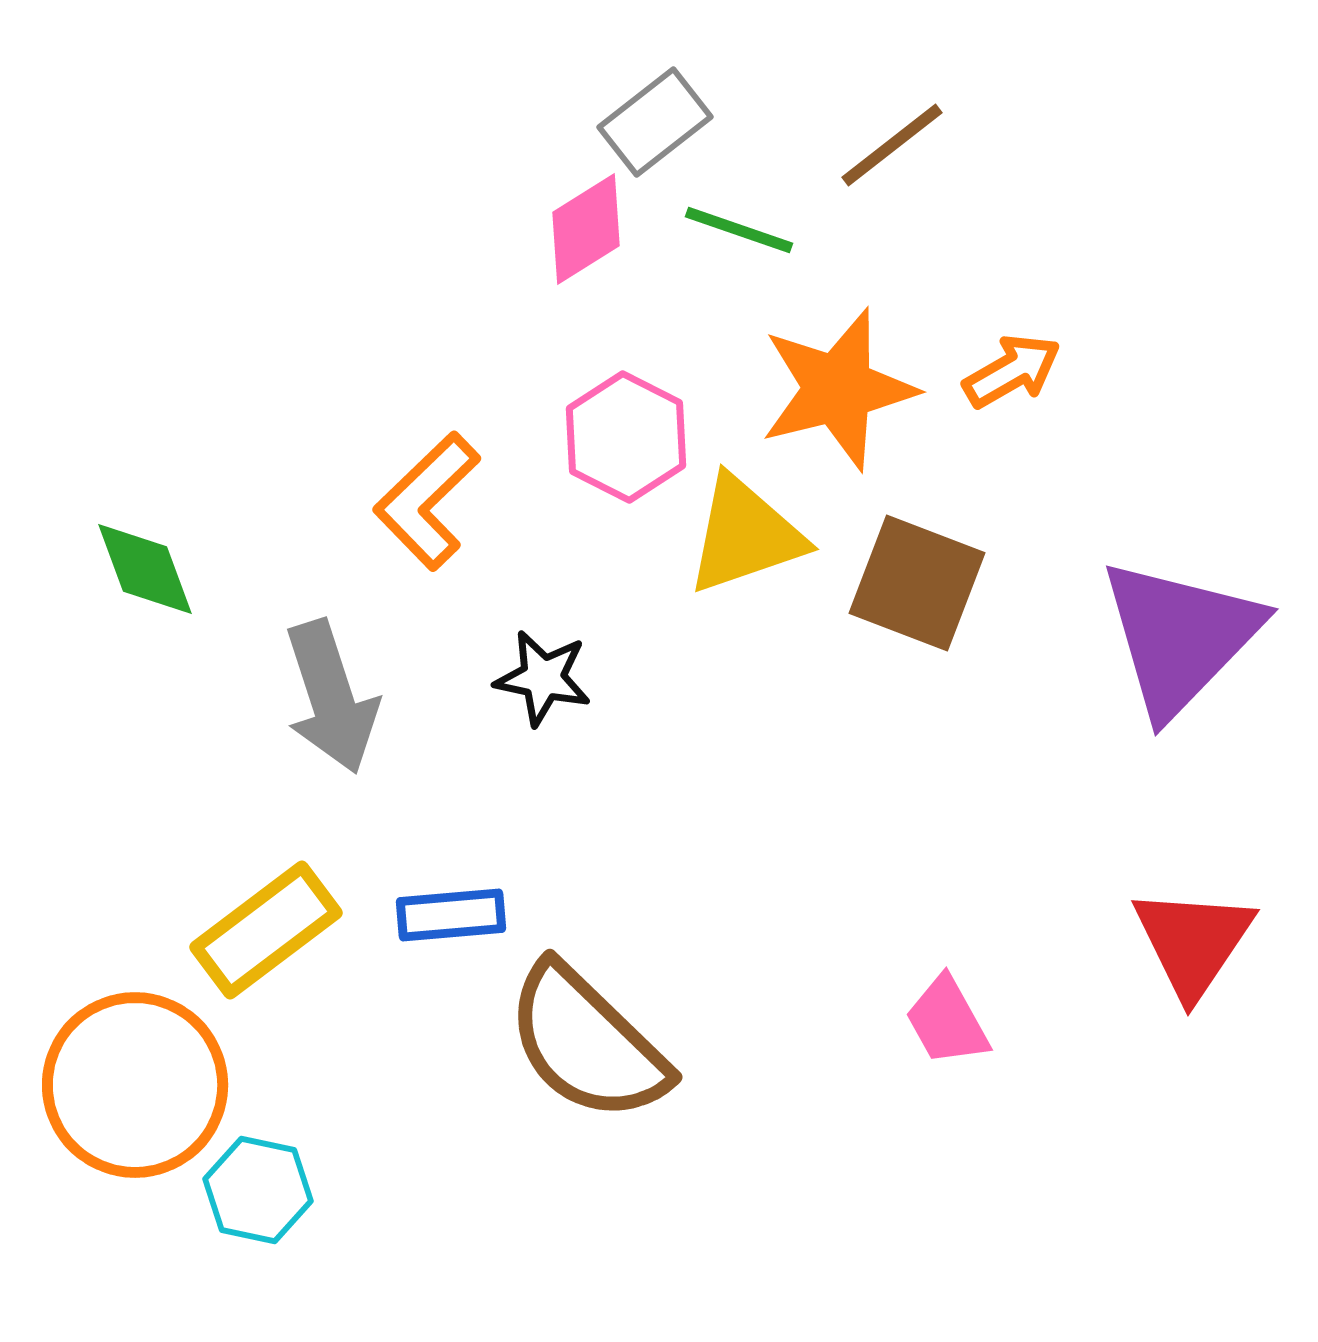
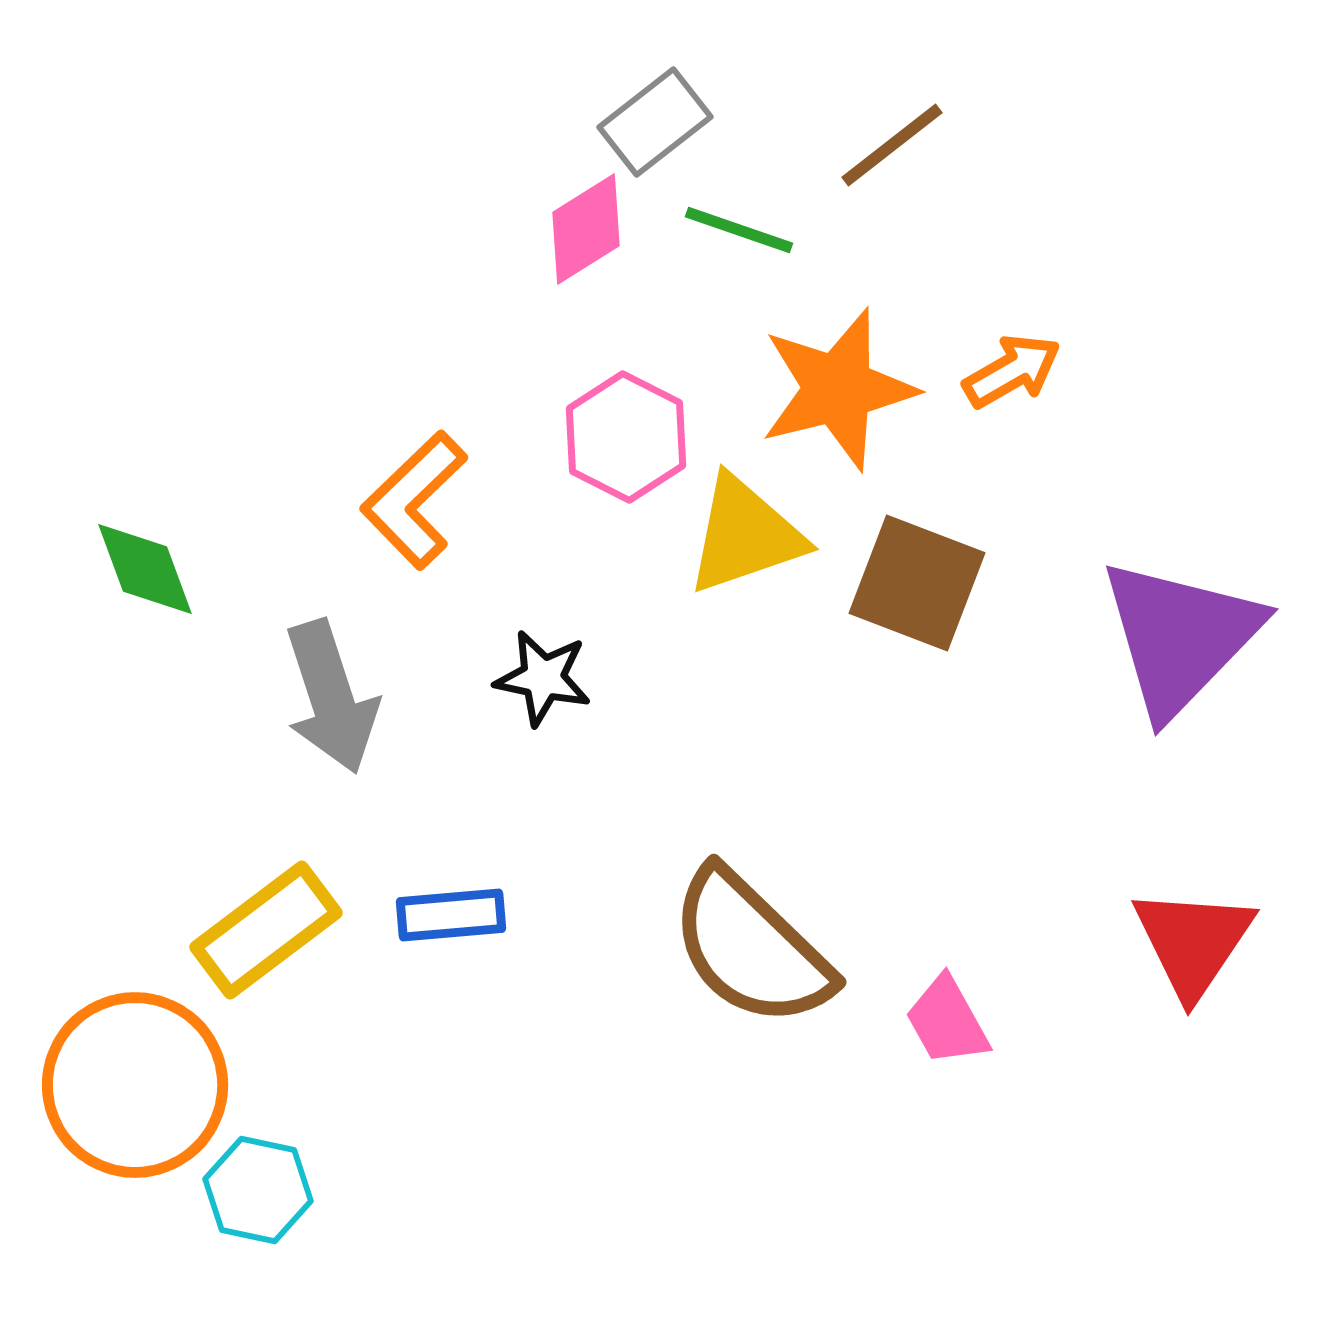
orange L-shape: moved 13 px left, 1 px up
brown semicircle: moved 164 px right, 95 px up
